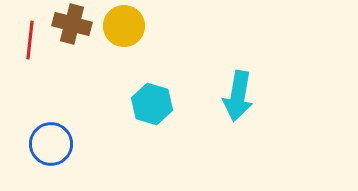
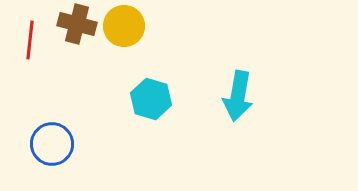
brown cross: moved 5 px right
cyan hexagon: moved 1 px left, 5 px up
blue circle: moved 1 px right
